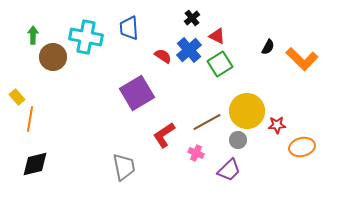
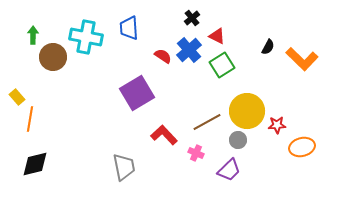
green square: moved 2 px right, 1 px down
red L-shape: rotated 80 degrees clockwise
